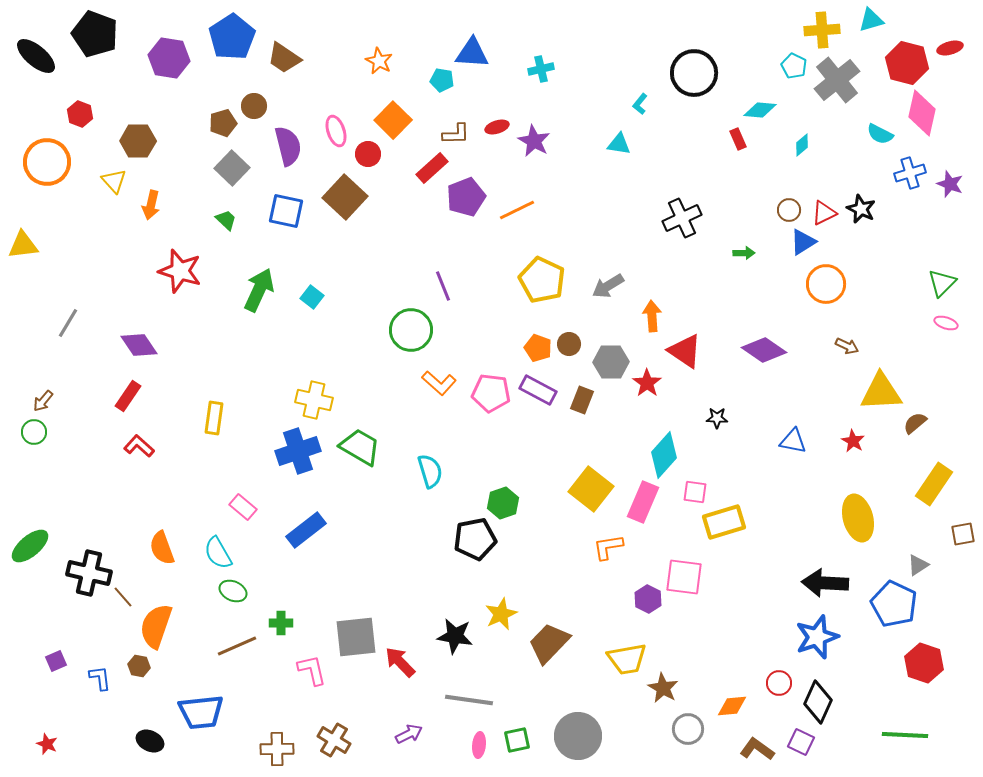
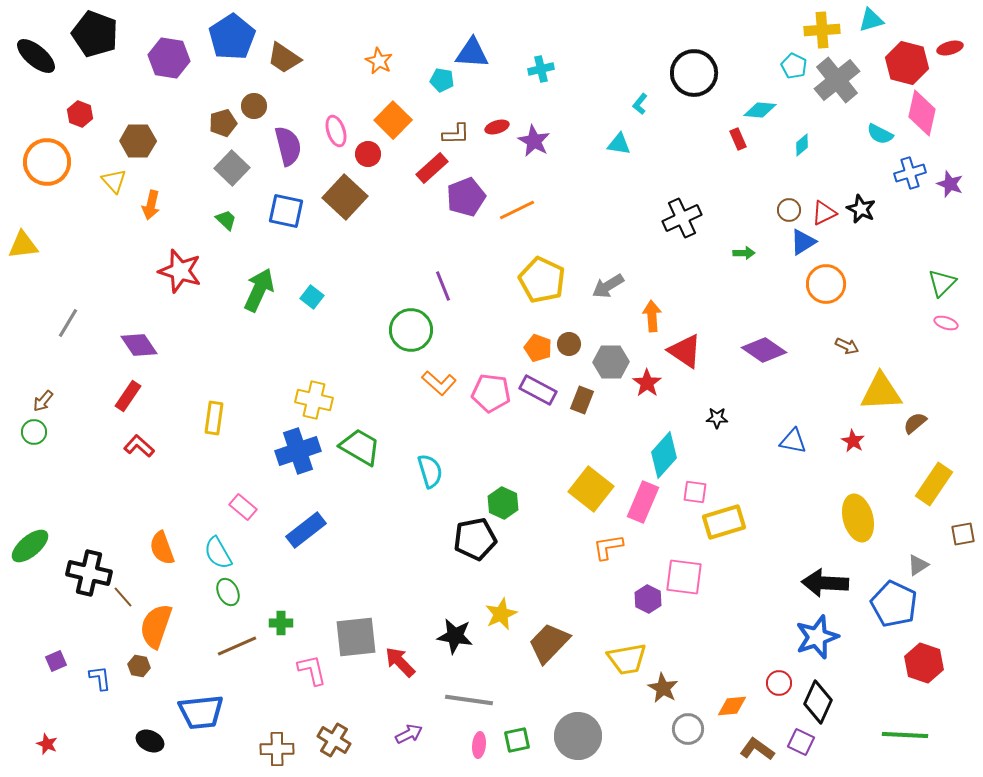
green hexagon at (503, 503): rotated 16 degrees counterclockwise
green ellipse at (233, 591): moved 5 px left, 1 px down; rotated 40 degrees clockwise
